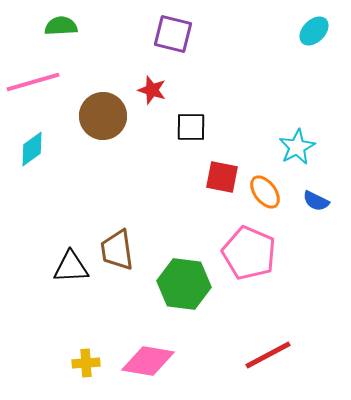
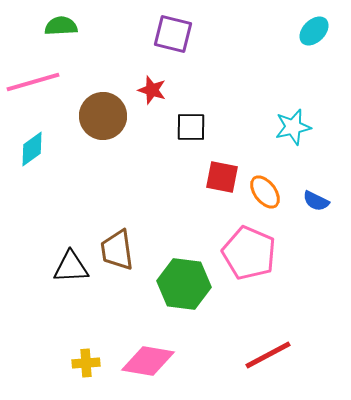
cyan star: moved 4 px left, 20 px up; rotated 15 degrees clockwise
